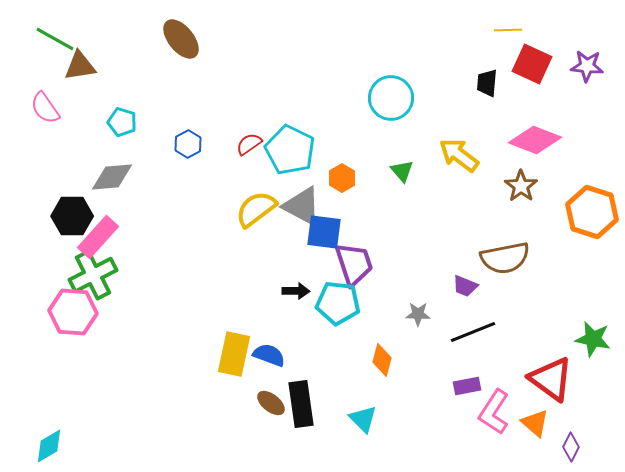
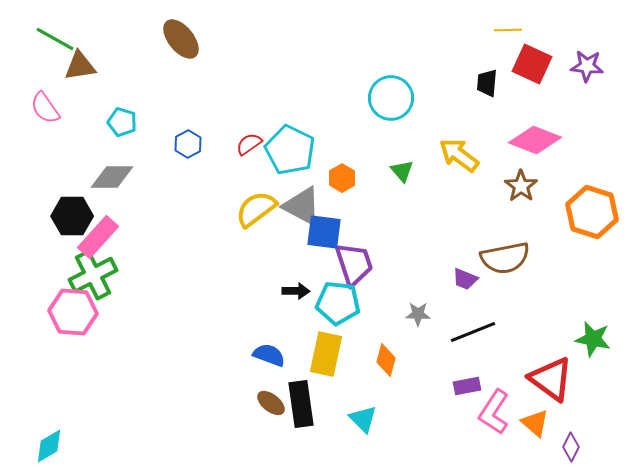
gray diamond at (112, 177): rotated 6 degrees clockwise
purple trapezoid at (465, 286): moved 7 px up
yellow rectangle at (234, 354): moved 92 px right
orange diamond at (382, 360): moved 4 px right
